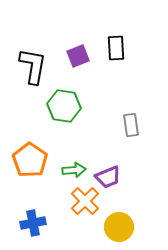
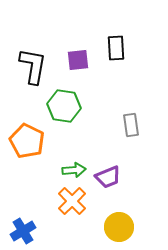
purple square: moved 4 px down; rotated 15 degrees clockwise
orange pentagon: moved 3 px left, 19 px up; rotated 8 degrees counterclockwise
orange cross: moved 13 px left
blue cross: moved 10 px left, 8 px down; rotated 20 degrees counterclockwise
